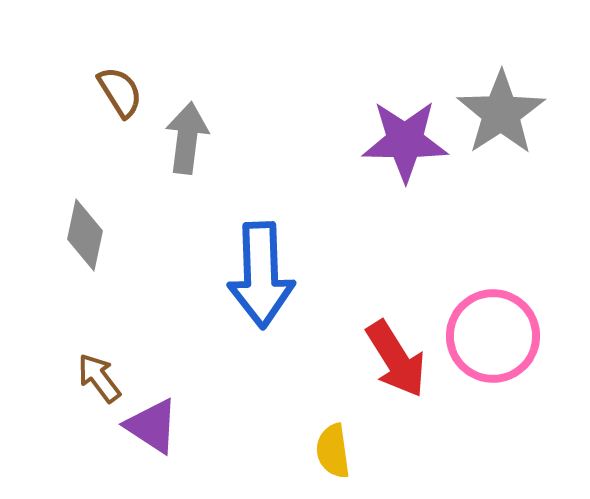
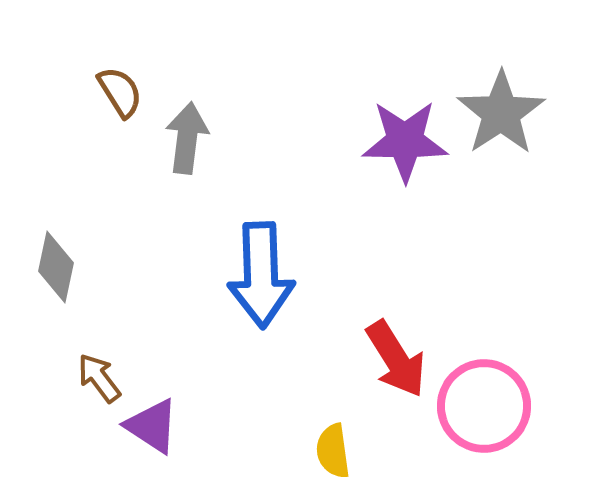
gray diamond: moved 29 px left, 32 px down
pink circle: moved 9 px left, 70 px down
